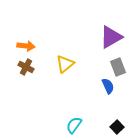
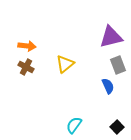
purple triangle: rotated 15 degrees clockwise
orange arrow: moved 1 px right
gray rectangle: moved 2 px up
